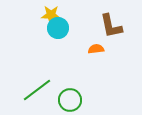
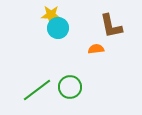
green circle: moved 13 px up
